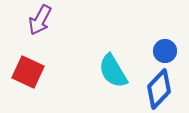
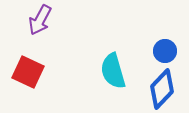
cyan semicircle: rotated 15 degrees clockwise
blue diamond: moved 3 px right
